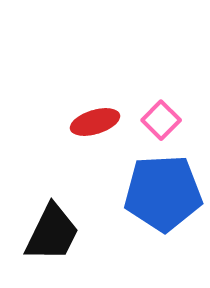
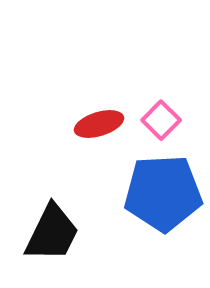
red ellipse: moved 4 px right, 2 px down
